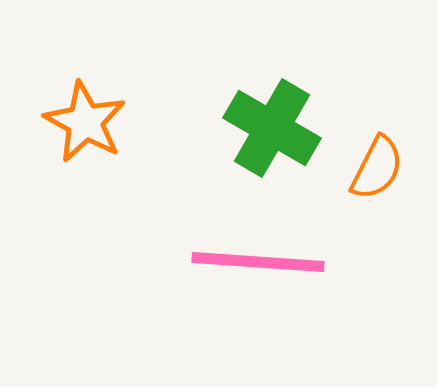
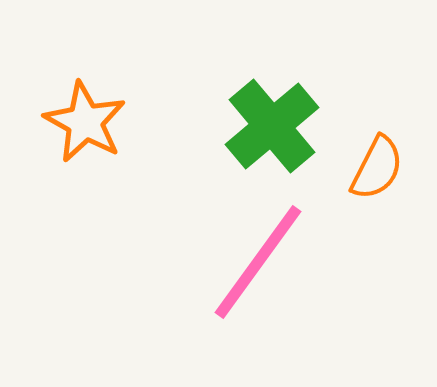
green cross: moved 2 px up; rotated 20 degrees clockwise
pink line: rotated 58 degrees counterclockwise
